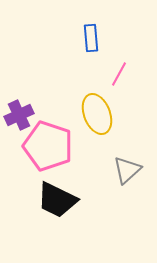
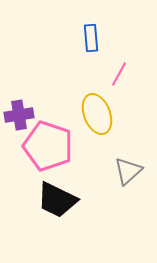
purple cross: rotated 16 degrees clockwise
gray triangle: moved 1 px right, 1 px down
